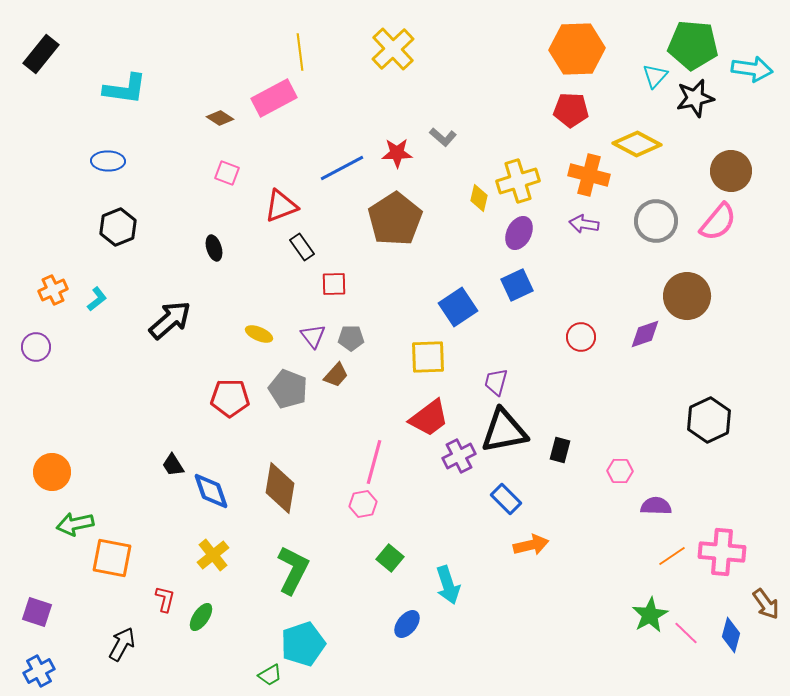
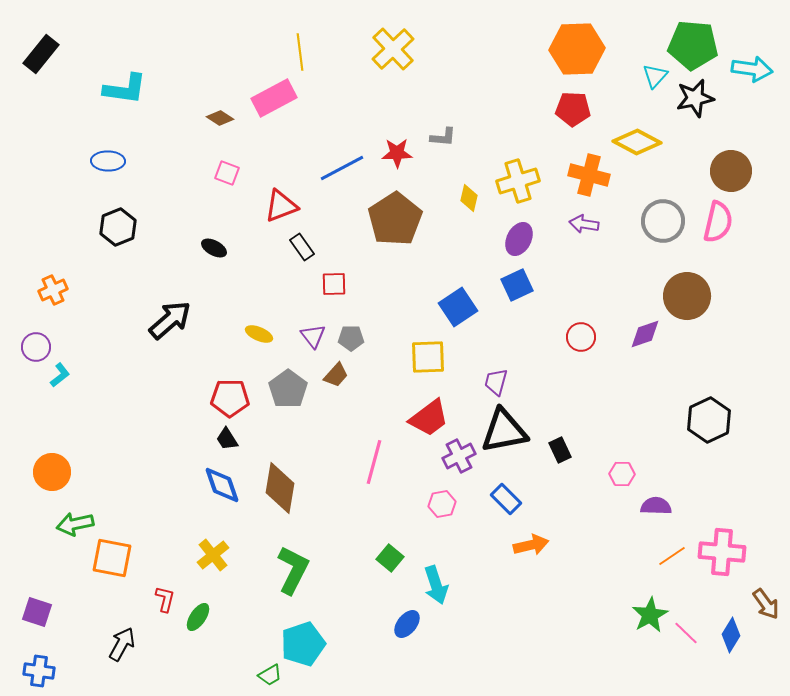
red pentagon at (571, 110): moved 2 px right, 1 px up
gray L-shape at (443, 137): rotated 36 degrees counterclockwise
yellow diamond at (637, 144): moved 2 px up
yellow diamond at (479, 198): moved 10 px left
gray circle at (656, 221): moved 7 px right
pink semicircle at (718, 222): rotated 27 degrees counterclockwise
purple ellipse at (519, 233): moved 6 px down
black ellipse at (214, 248): rotated 45 degrees counterclockwise
cyan L-shape at (97, 299): moved 37 px left, 76 px down
gray pentagon at (288, 389): rotated 15 degrees clockwise
black rectangle at (560, 450): rotated 40 degrees counterclockwise
black trapezoid at (173, 465): moved 54 px right, 26 px up
pink hexagon at (620, 471): moved 2 px right, 3 px down
blue diamond at (211, 491): moved 11 px right, 6 px up
pink hexagon at (363, 504): moved 79 px right
cyan arrow at (448, 585): moved 12 px left
green ellipse at (201, 617): moved 3 px left
blue diamond at (731, 635): rotated 16 degrees clockwise
blue cross at (39, 671): rotated 36 degrees clockwise
